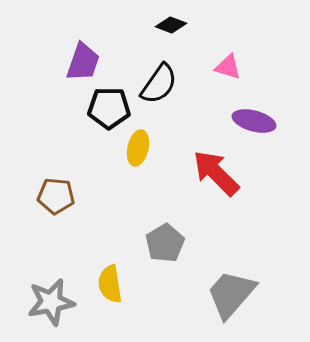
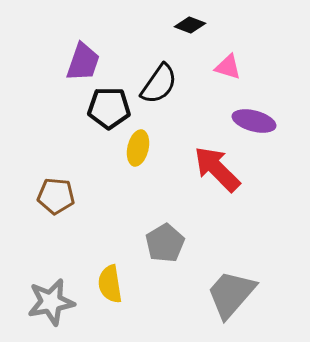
black diamond: moved 19 px right
red arrow: moved 1 px right, 4 px up
